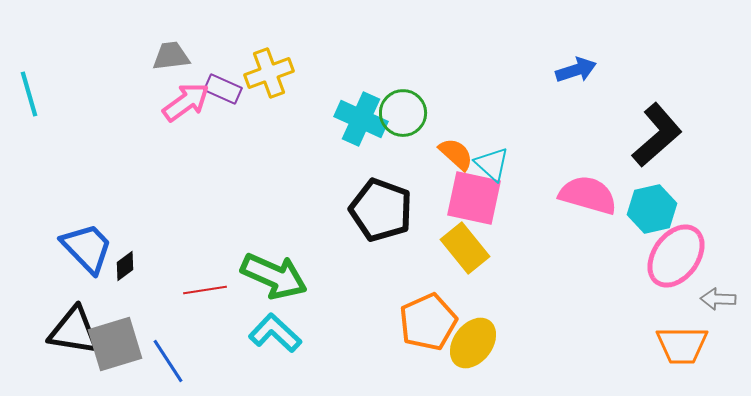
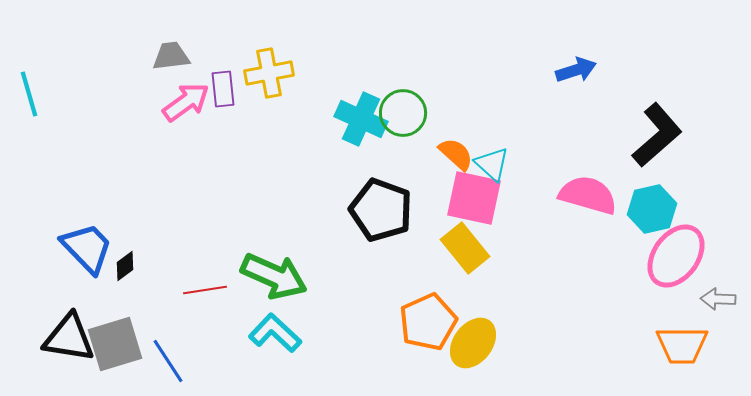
yellow cross: rotated 9 degrees clockwise
purple rectangle: rotated 60 degrees clockwise
black triangle: moved 5 px left, 7 px down
